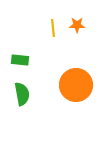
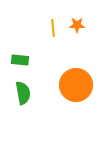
green semicircle: moved 1 px right, 1 px up
